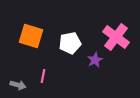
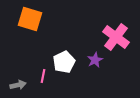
orange square: moved 1 px left, 17 px up
white pentagon: moved 6 px left, 19 px down; rotated 15 degrees counterclockwise
gray arrow: rotated 28 degrees counterclockwise
